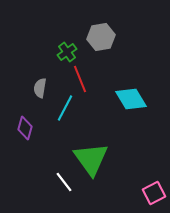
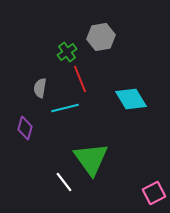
cyan line: rotated 48 degrees clockwise
